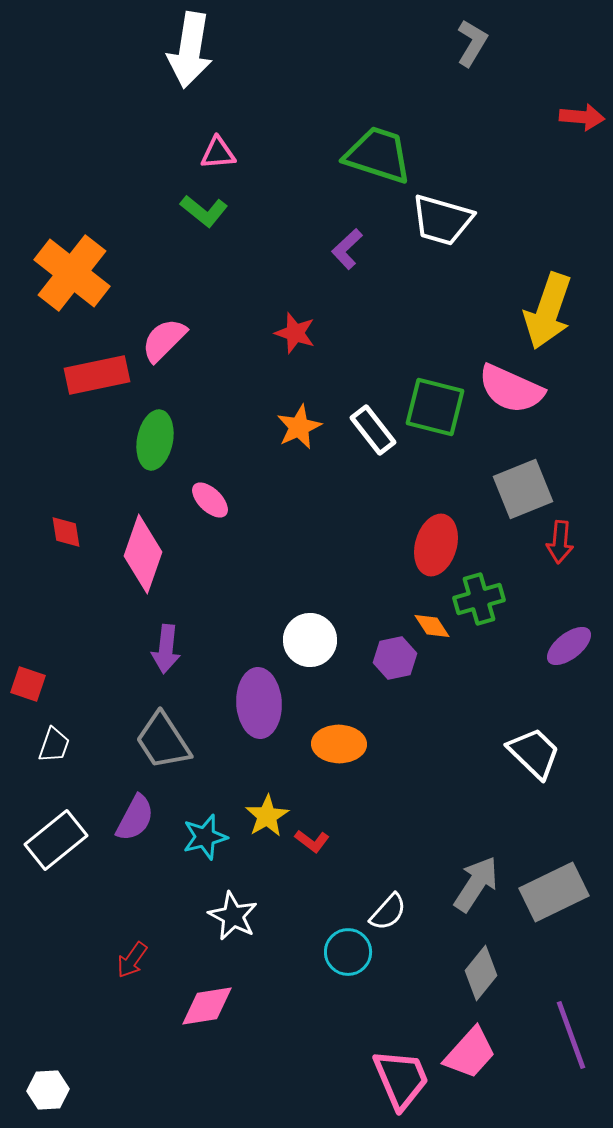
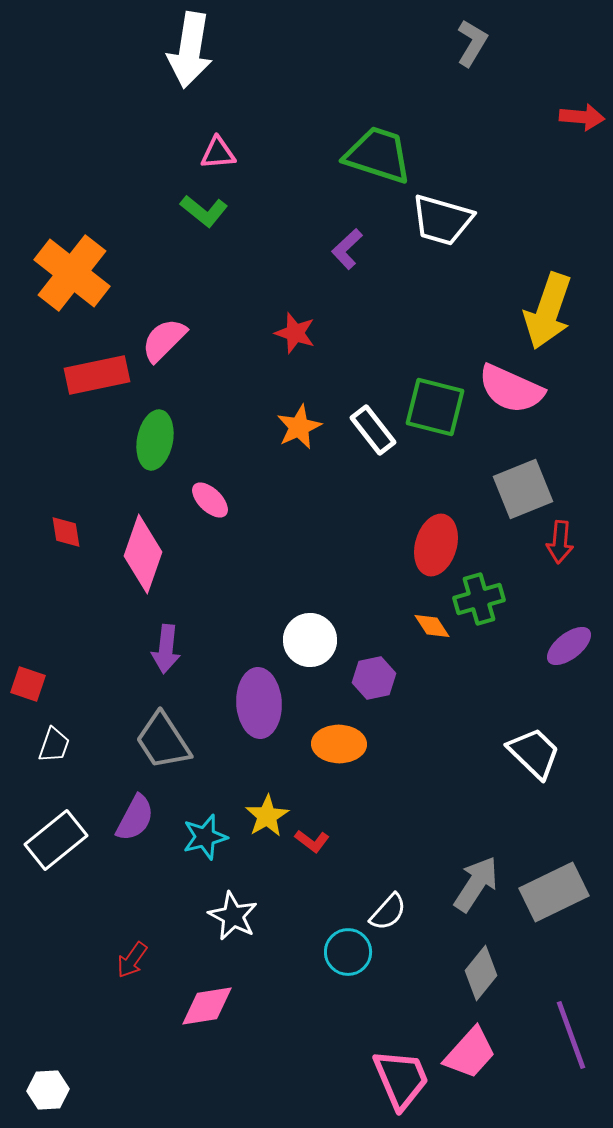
purple hexagon at (395, 658): moved 21 px left, 20 px down
